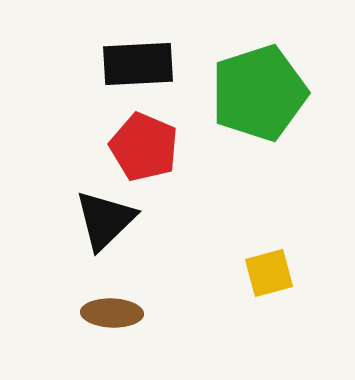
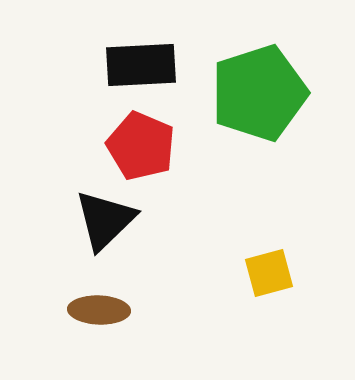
black rectangle: moved 3 px right, 1 px down
red pentagon: moved 3 px left, 1 px up
brown ellipse: moved 13 px left, 3 px up
